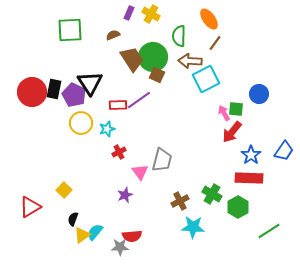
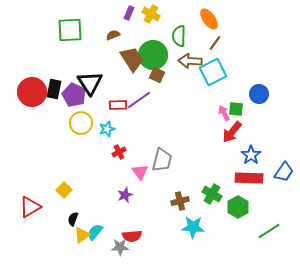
green circle at (153, 57): moved 2 px up
cyan square at (206, 79): moved 7 px right, 7 px up
blue trapezoid at (284, 151): moved 21 px down
brown cross at (180, 201): rotated 12 degrees clockwise
